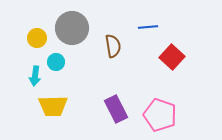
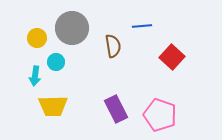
blue line: moved 6 px left, 1 px up
